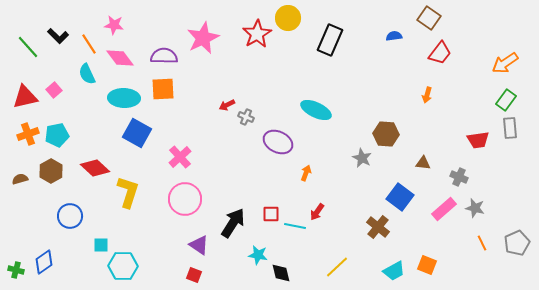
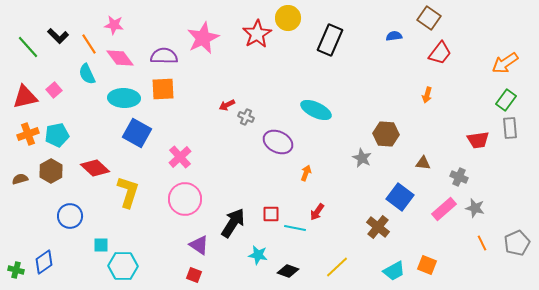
cyan line at (295, 226): moved 2 px down
black diamond at (281, 273): moved 7 px right, 2 px up; rotated 55 degrees counterclockwise
